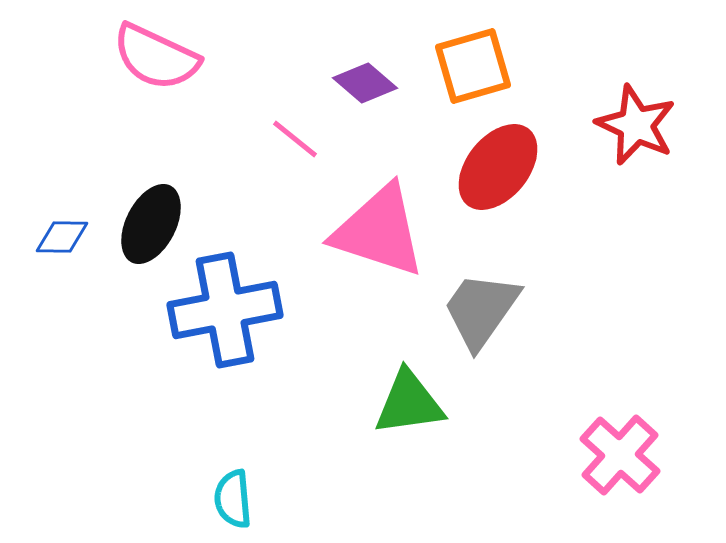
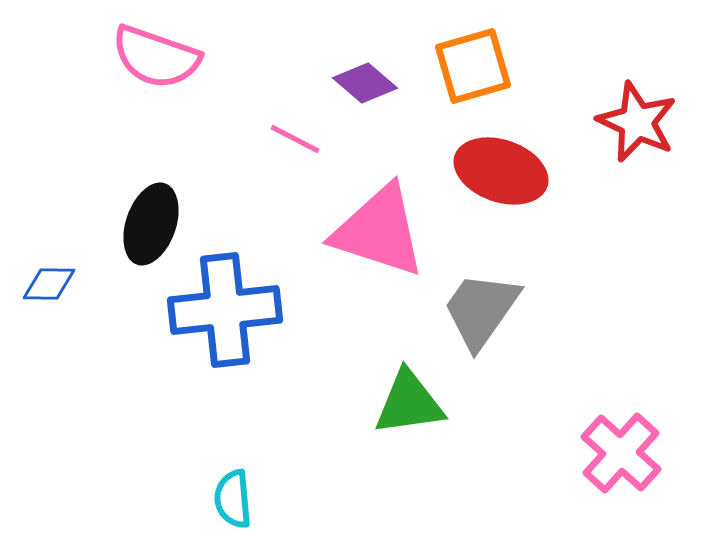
pink semicircle: rotated 6 degrees counterclockwise
red star: moved 1 px right, 3 px up
pink line: rotated 12 degrees counterclockwise
red ellipse: moved 3 px right, 4 px down; rotated 70 degrees clockwise
black ellipse: rotated 8 degrees counterclockwise
blue diamond: moved 13 px left, 47 px down
blue cross: rotated 5 degrees clockwise
pink cross: moved 1 px right, 2 px up
